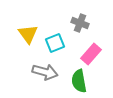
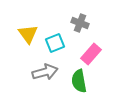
gray arrow: rotated 30 degrees counterclockwise
